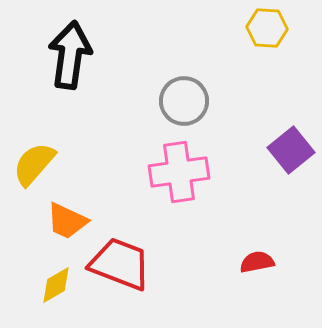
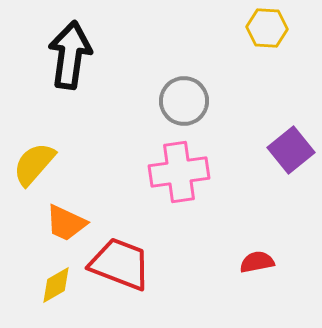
orange trapezoid: moved 1 px left, 2 px down
